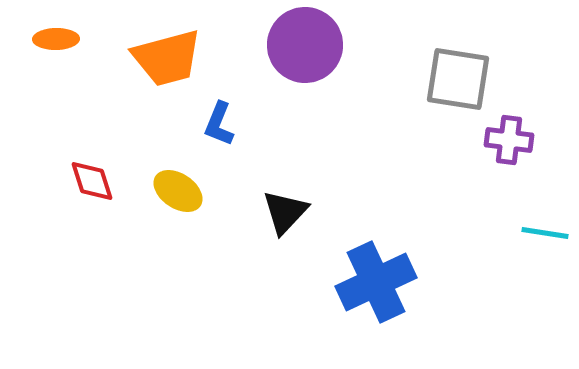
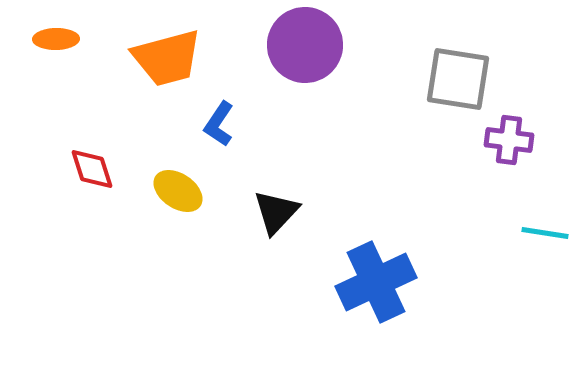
blue L-shape: rotated 12 degrees clockwise
red diamond: moved 12 px up
black triangle: moved 9 px left
